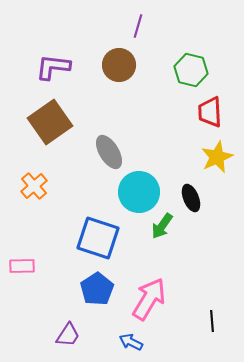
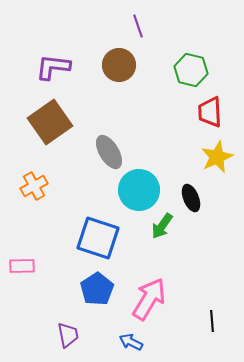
purple line: rotated 35 degrees counterclockwise
orange cross: rotated 12 degrees clockwise
cyan circle: moved 2 px up
purple trapezoid: rotated 44 degrees counterclockwise
